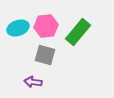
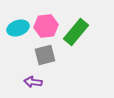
green rectangle: moved 2 px left
gray square: rotated 30 degrees counterclockwise
